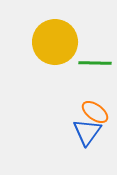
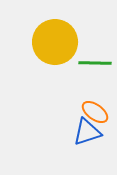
blue triangle: rotated 36 degrees clockwise
